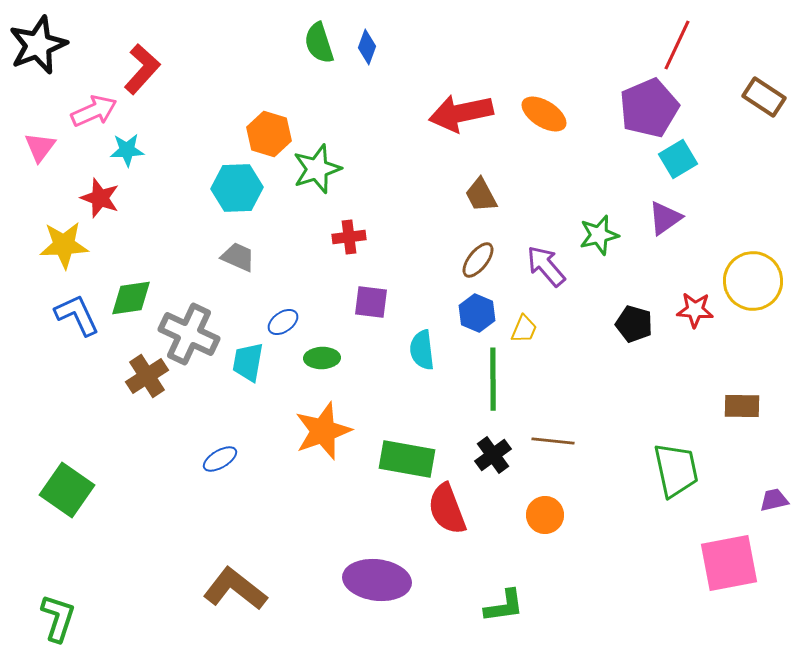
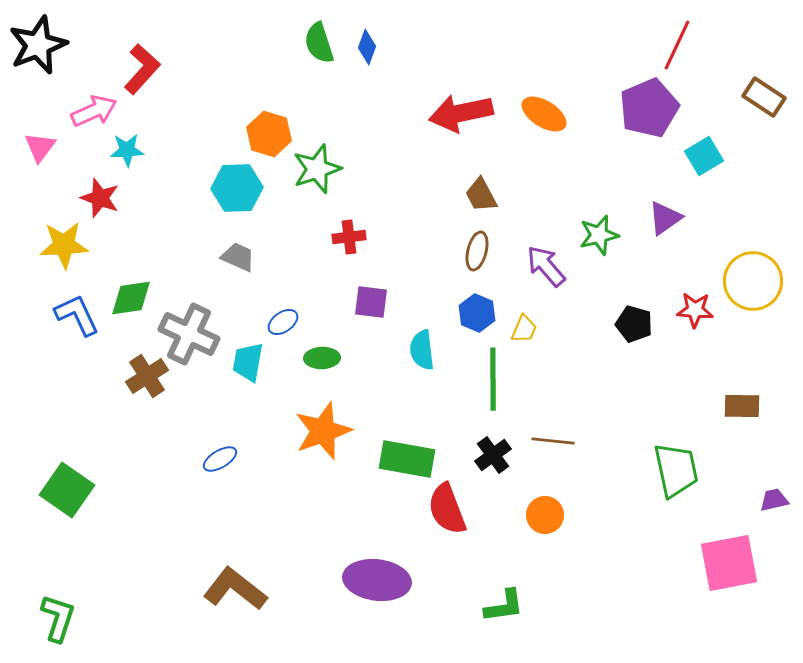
cyan square at (678, 159): moved 26 px right, 3 px up
brown ellipse at (478, 260): moved 1 px left, 9 px up; rotated 24 degrees counterclockwise
